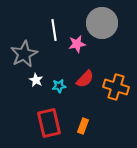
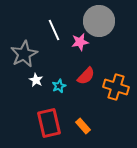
gray circle: moved 3 px left, 2 px up
white line: rotated 15 degrees counterclockwise
pink star: moved 3 px right, 2 px up
red semicircle: moved 1 px right, 3 px up
cyan star: rotated 16 degrees counterclockwise
orange rectangle: rotated 63 degrees counterclockwise
